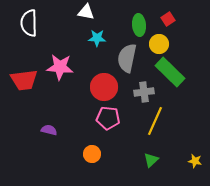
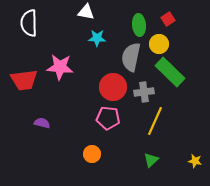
gray semicircle: moved 4 px right, 1 px up
red circle: moved 9 px right
purple semicircle: moved 7 px left, 7 px up
